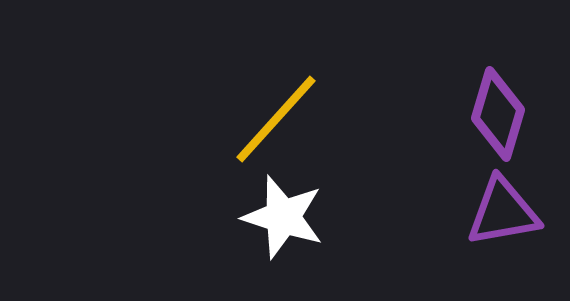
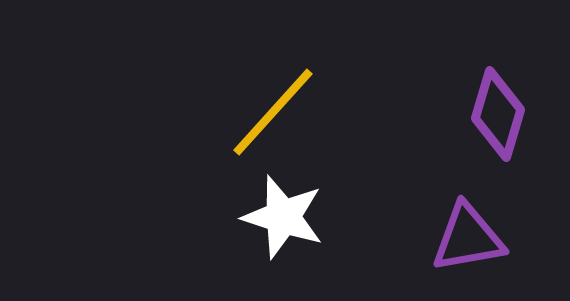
yellow line: moved 3 px left, 7 px up
purple triangle: moved 35 px left, 26 px down
